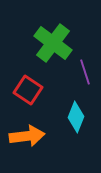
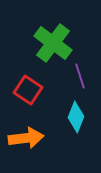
purple line: moved 5 px left, 4 px down
orange arrow: moved 1 px left, 2 px down
